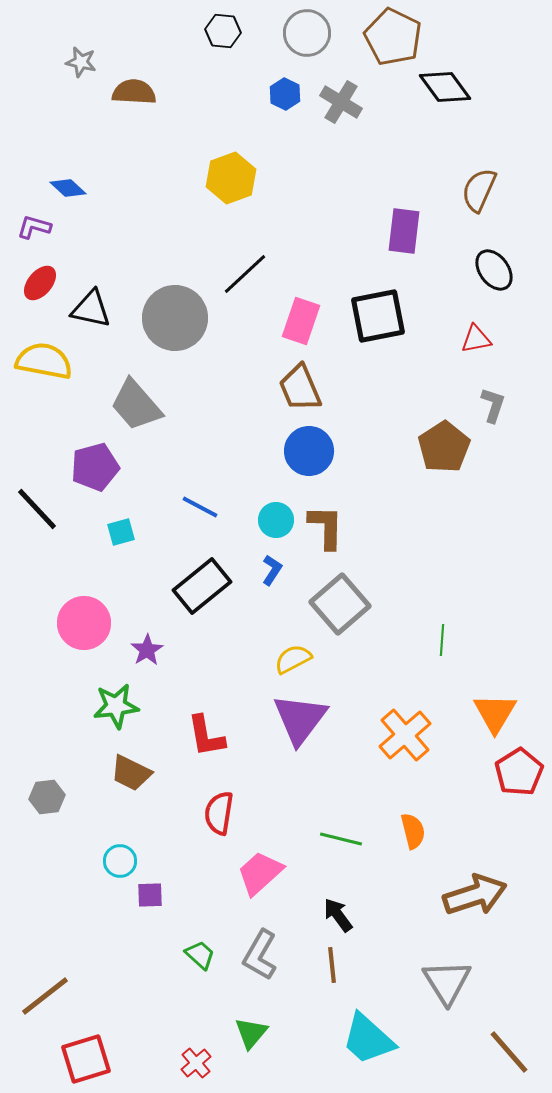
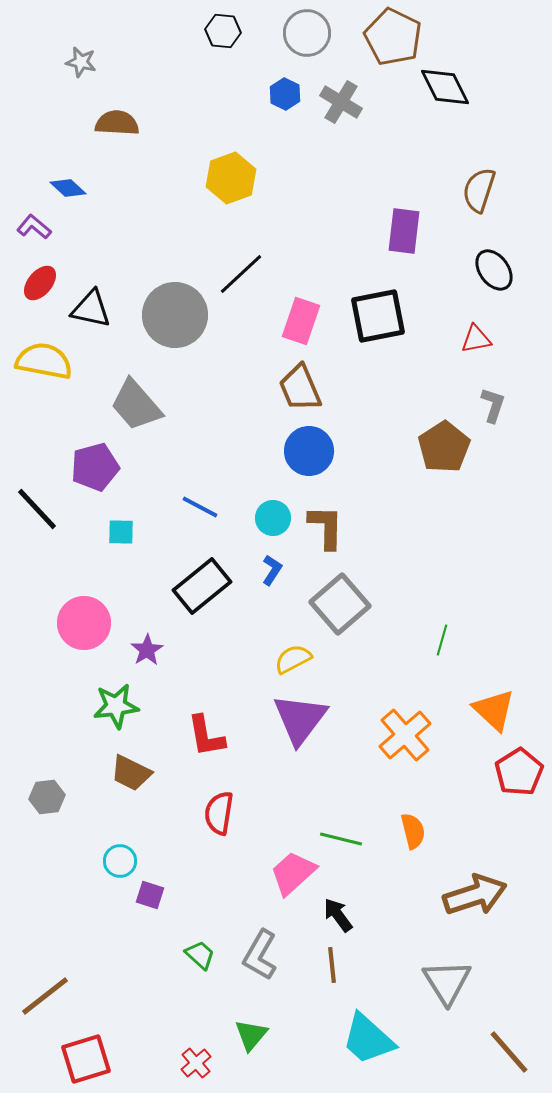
black diamond at (445, 87): rotated 10 degrees clockwise
brown semicircle at (134, 92): moved 17 px left, 31 px down
brown semicircle at (479, 190): rotated 6 degrees counterclockwise
purple L-shape at (34, 227): rotated 24 degrees clockwise
black line at (245, 274): moved 4 px left
gray circle at (175, 318): moved 3 px up
cyan circle at (276, 520): moved 3 px left, 2 px up
cyan square at (121, 532): rotated 16 degrees clockwise
green line at (442, 640): rotated 12 degrees clockwise
orange triangle at (495, 713): moved 1 px left, 3 px up; rotated 18 degrees counterclockwise
pink trapezoid at (260, 873): moved 33 px right
purple square at (150, 895): rotated 20 degrees clockwise
green triangle at (251, 1033): moved 2 px down
